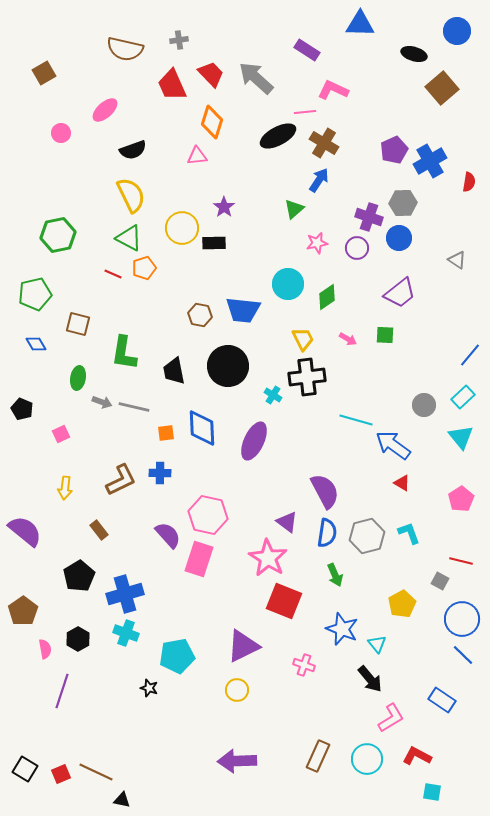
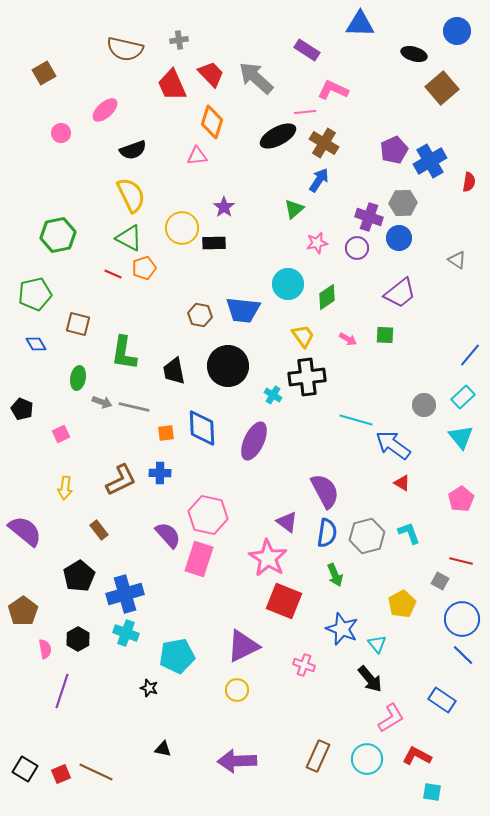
yellow trapezoid at (303, 339): moved 3 px up; rotated 10 degrees counterclockwise
black triangle at (122, 800): moved 41 px right, 51 px up
